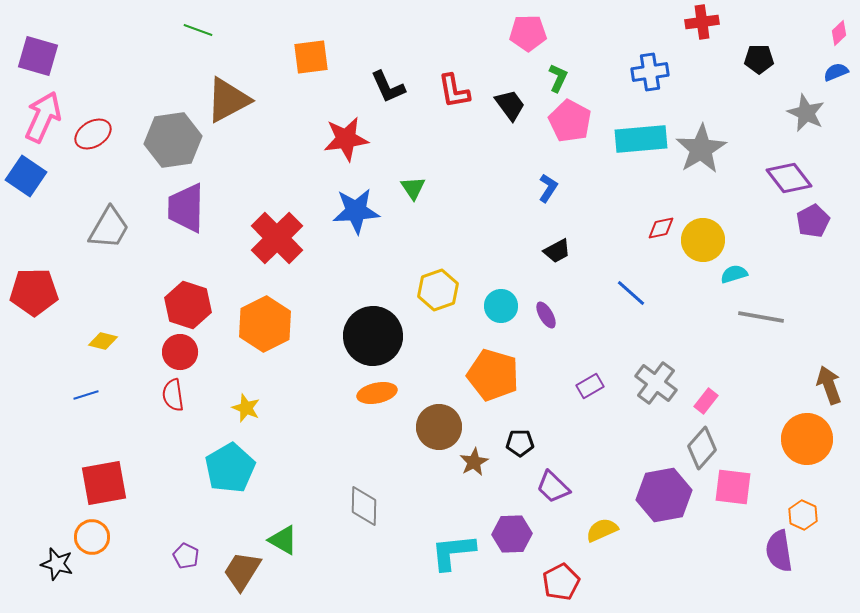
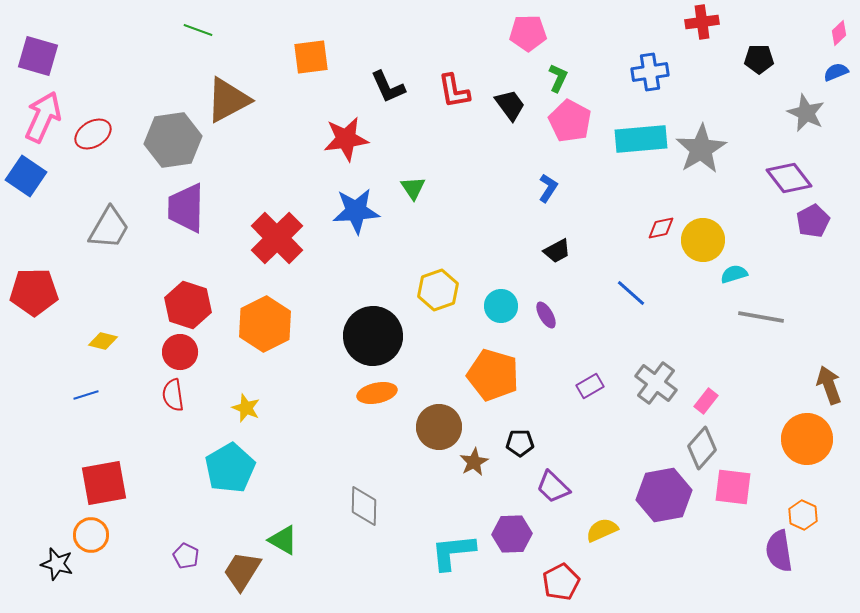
orange circle at (92, 537): moved 1 px left, 2 px up
